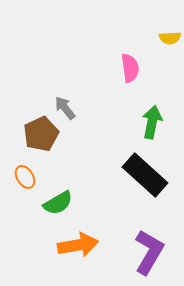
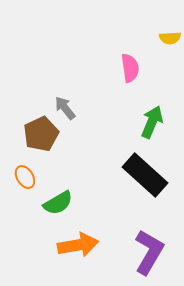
green arrow: rotated 12 degrees clockwise
